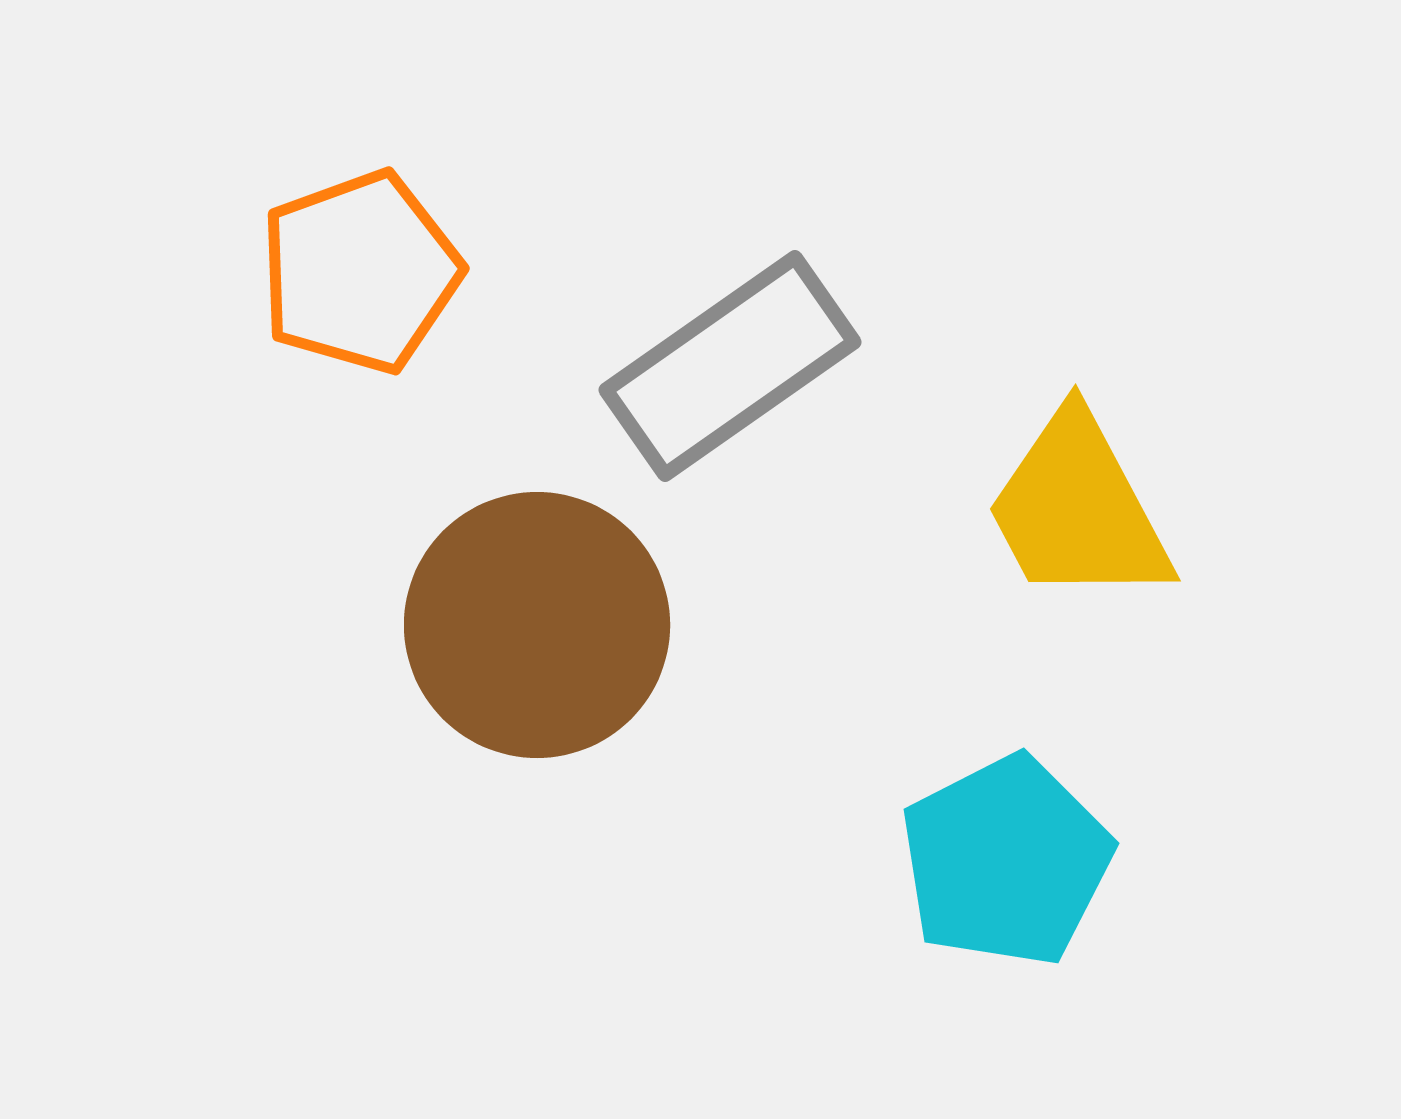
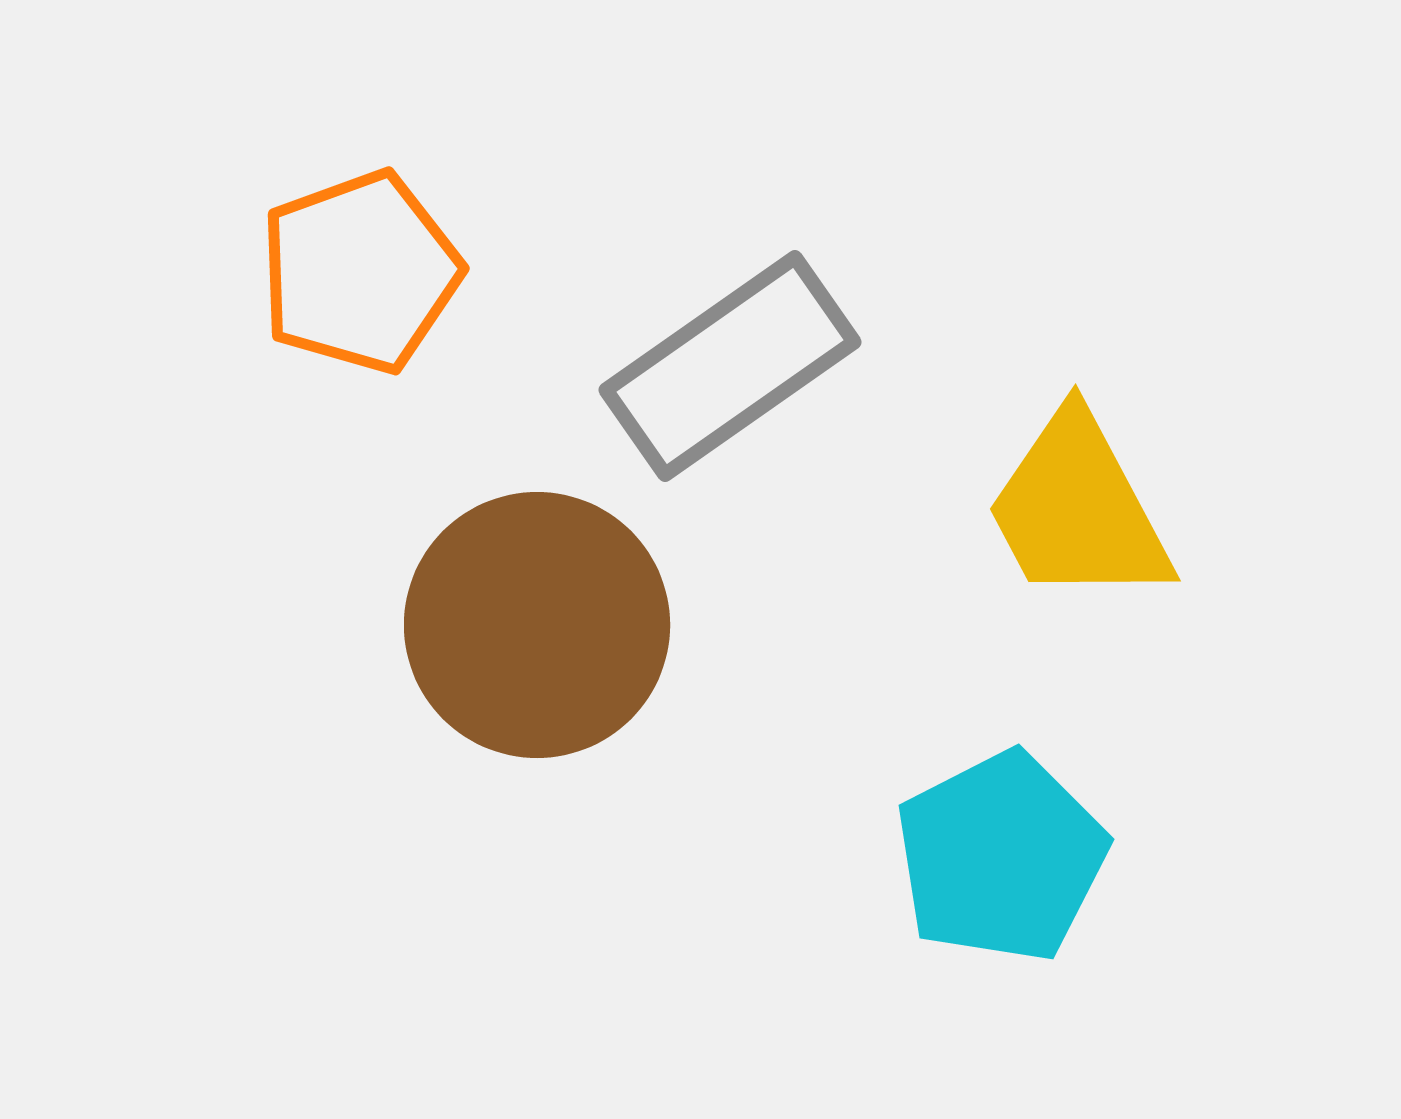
cyan pentagon: moved 5 px left, 4 px up
